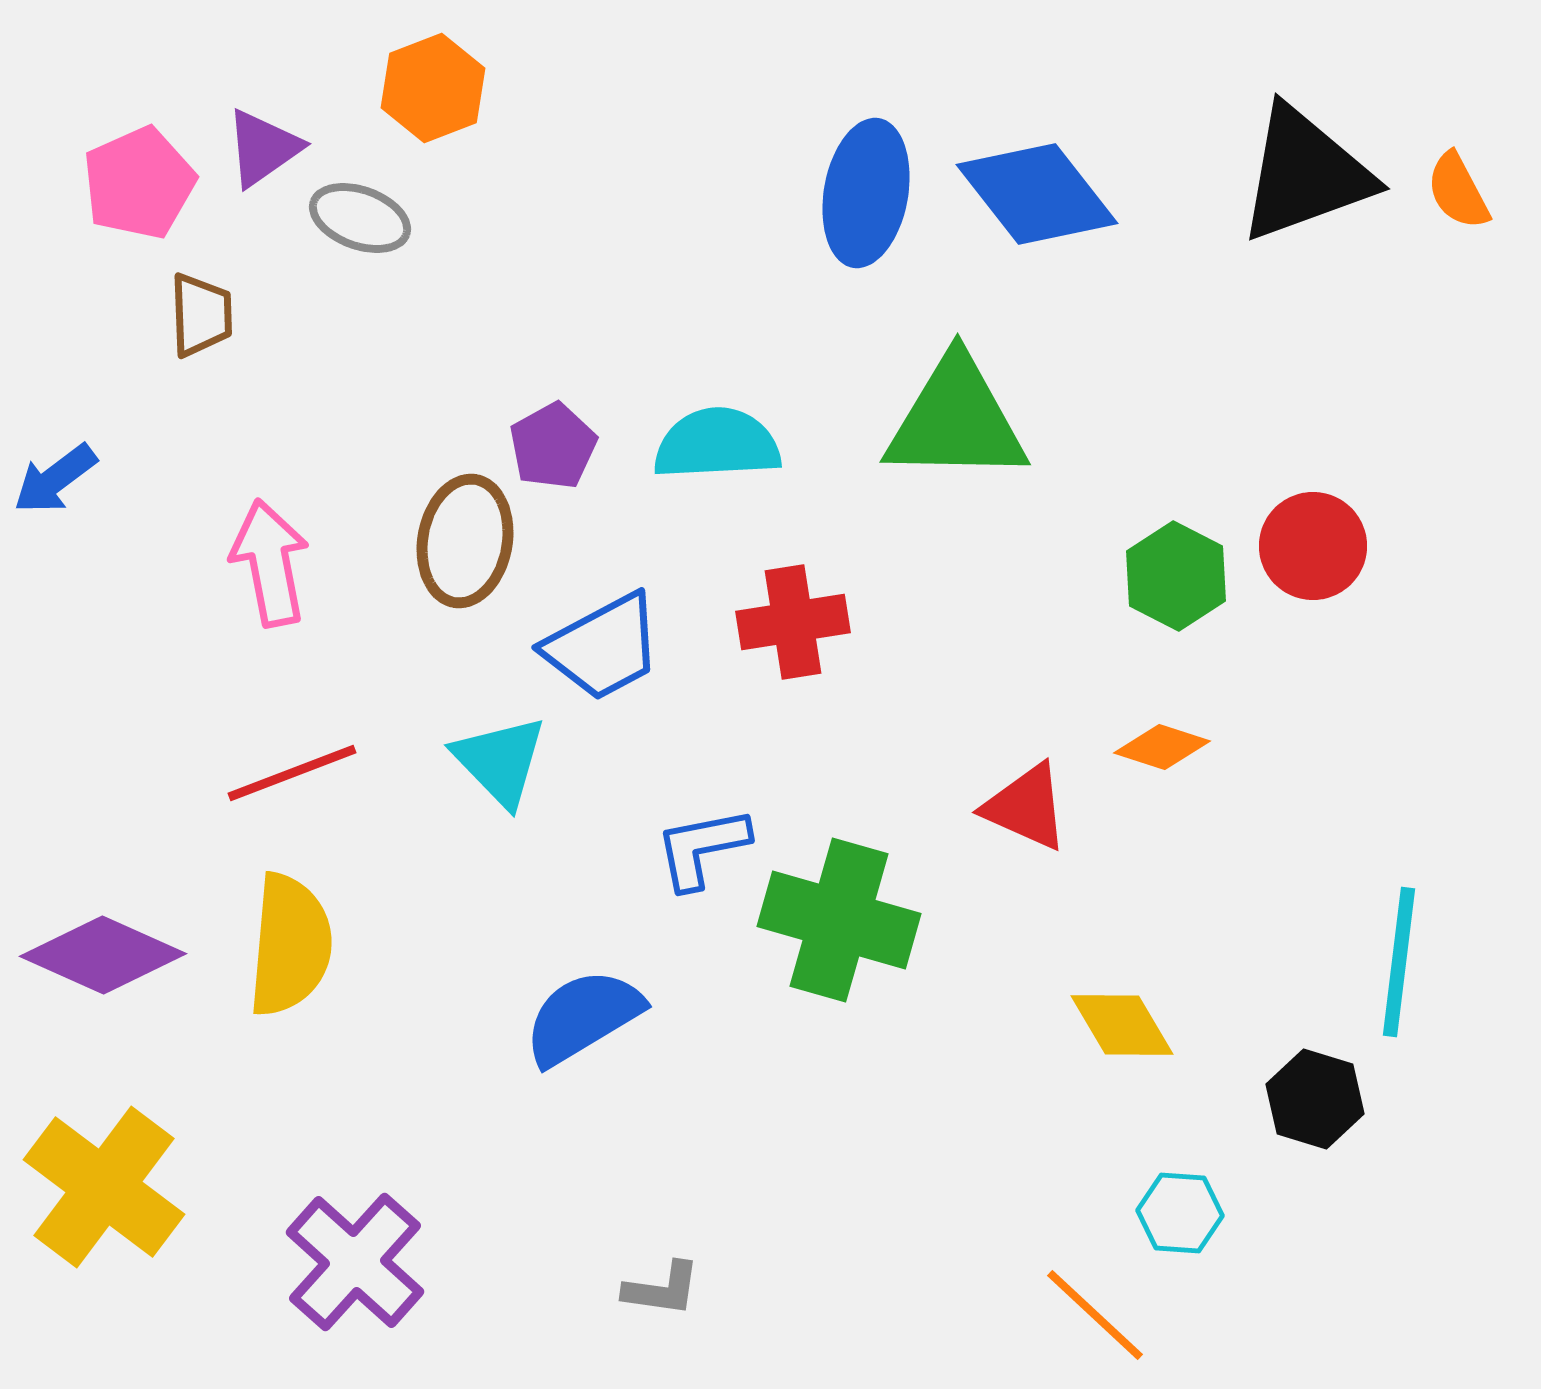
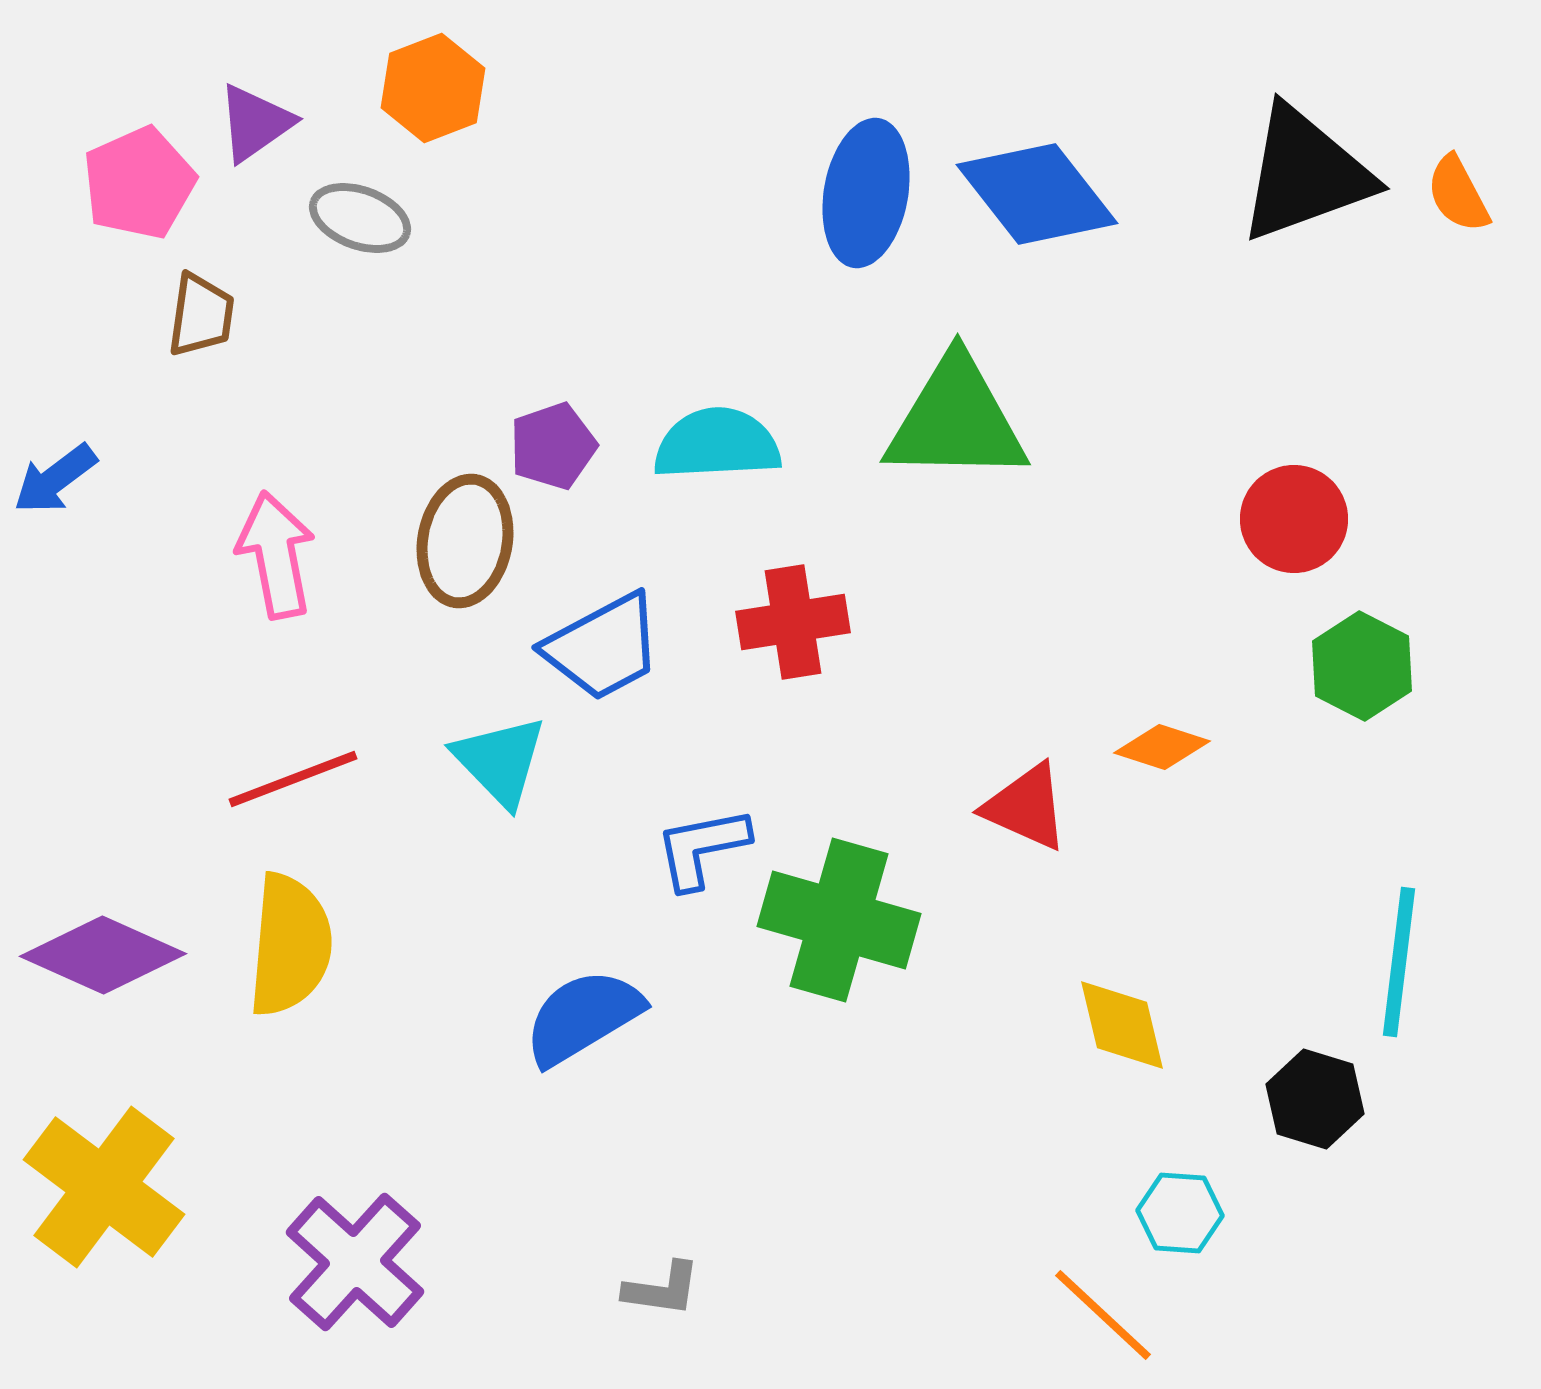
purple triangle: moved 8 px left, 25 px up
orange semicircle: moved 3 px down
brown trapezoid: rotated 10 degrees clockwise
purple pentagon: rotated 10 degrees clockwise
red circle: moved 19 px left, 27 px up
pink arrow: moved 6 px right, 8 px up
green hexagon: moved 186 px right, 90 px down
red line: moved 1 px right, 6 px down
yellow diamond: rotated 17 degrees clockwise
orange line: moved 8 px right
